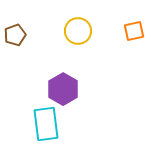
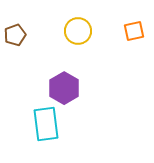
purple hexagon: moved 1 px right, 1 px up
